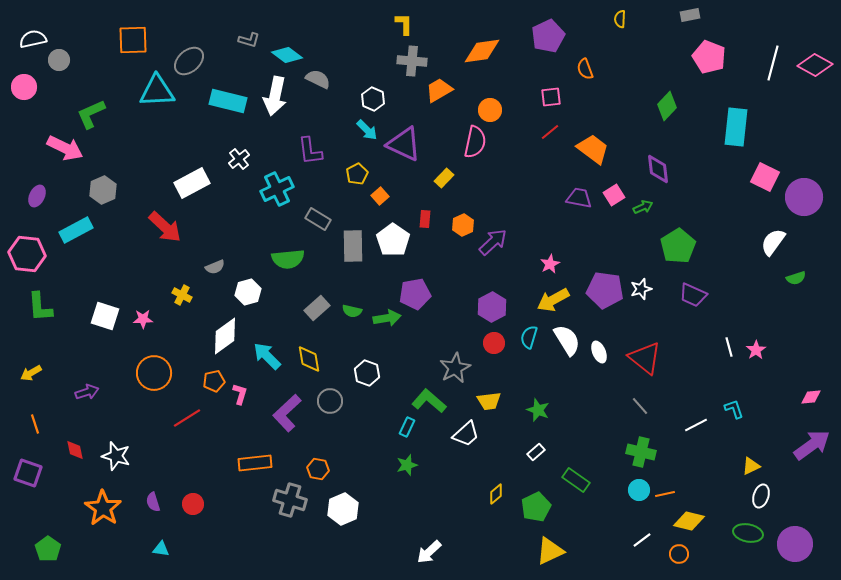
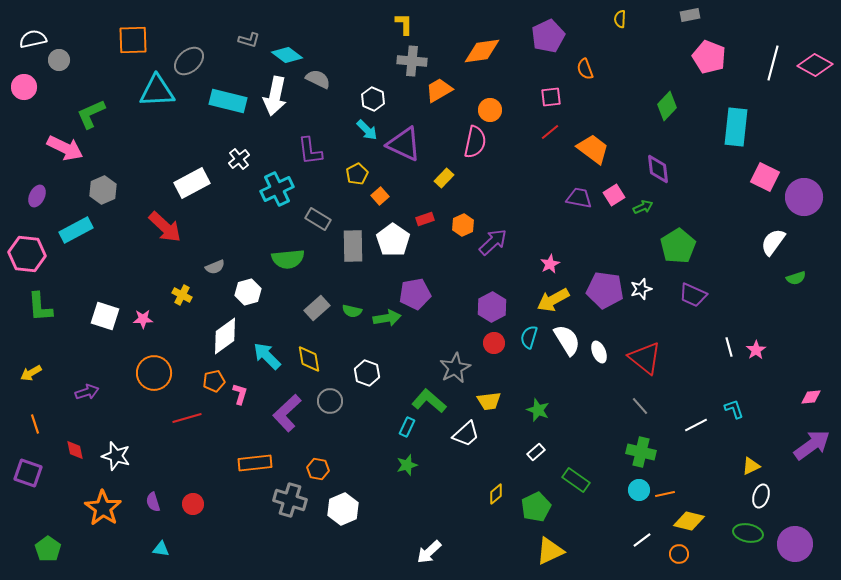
red rectangle at (425, 219): rotated 66 degrees clockwise
red line at (187, 418): rotated 16 degrees clockwise
